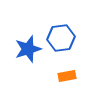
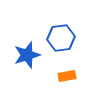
blue star: moved 1 px left, 6 px down
